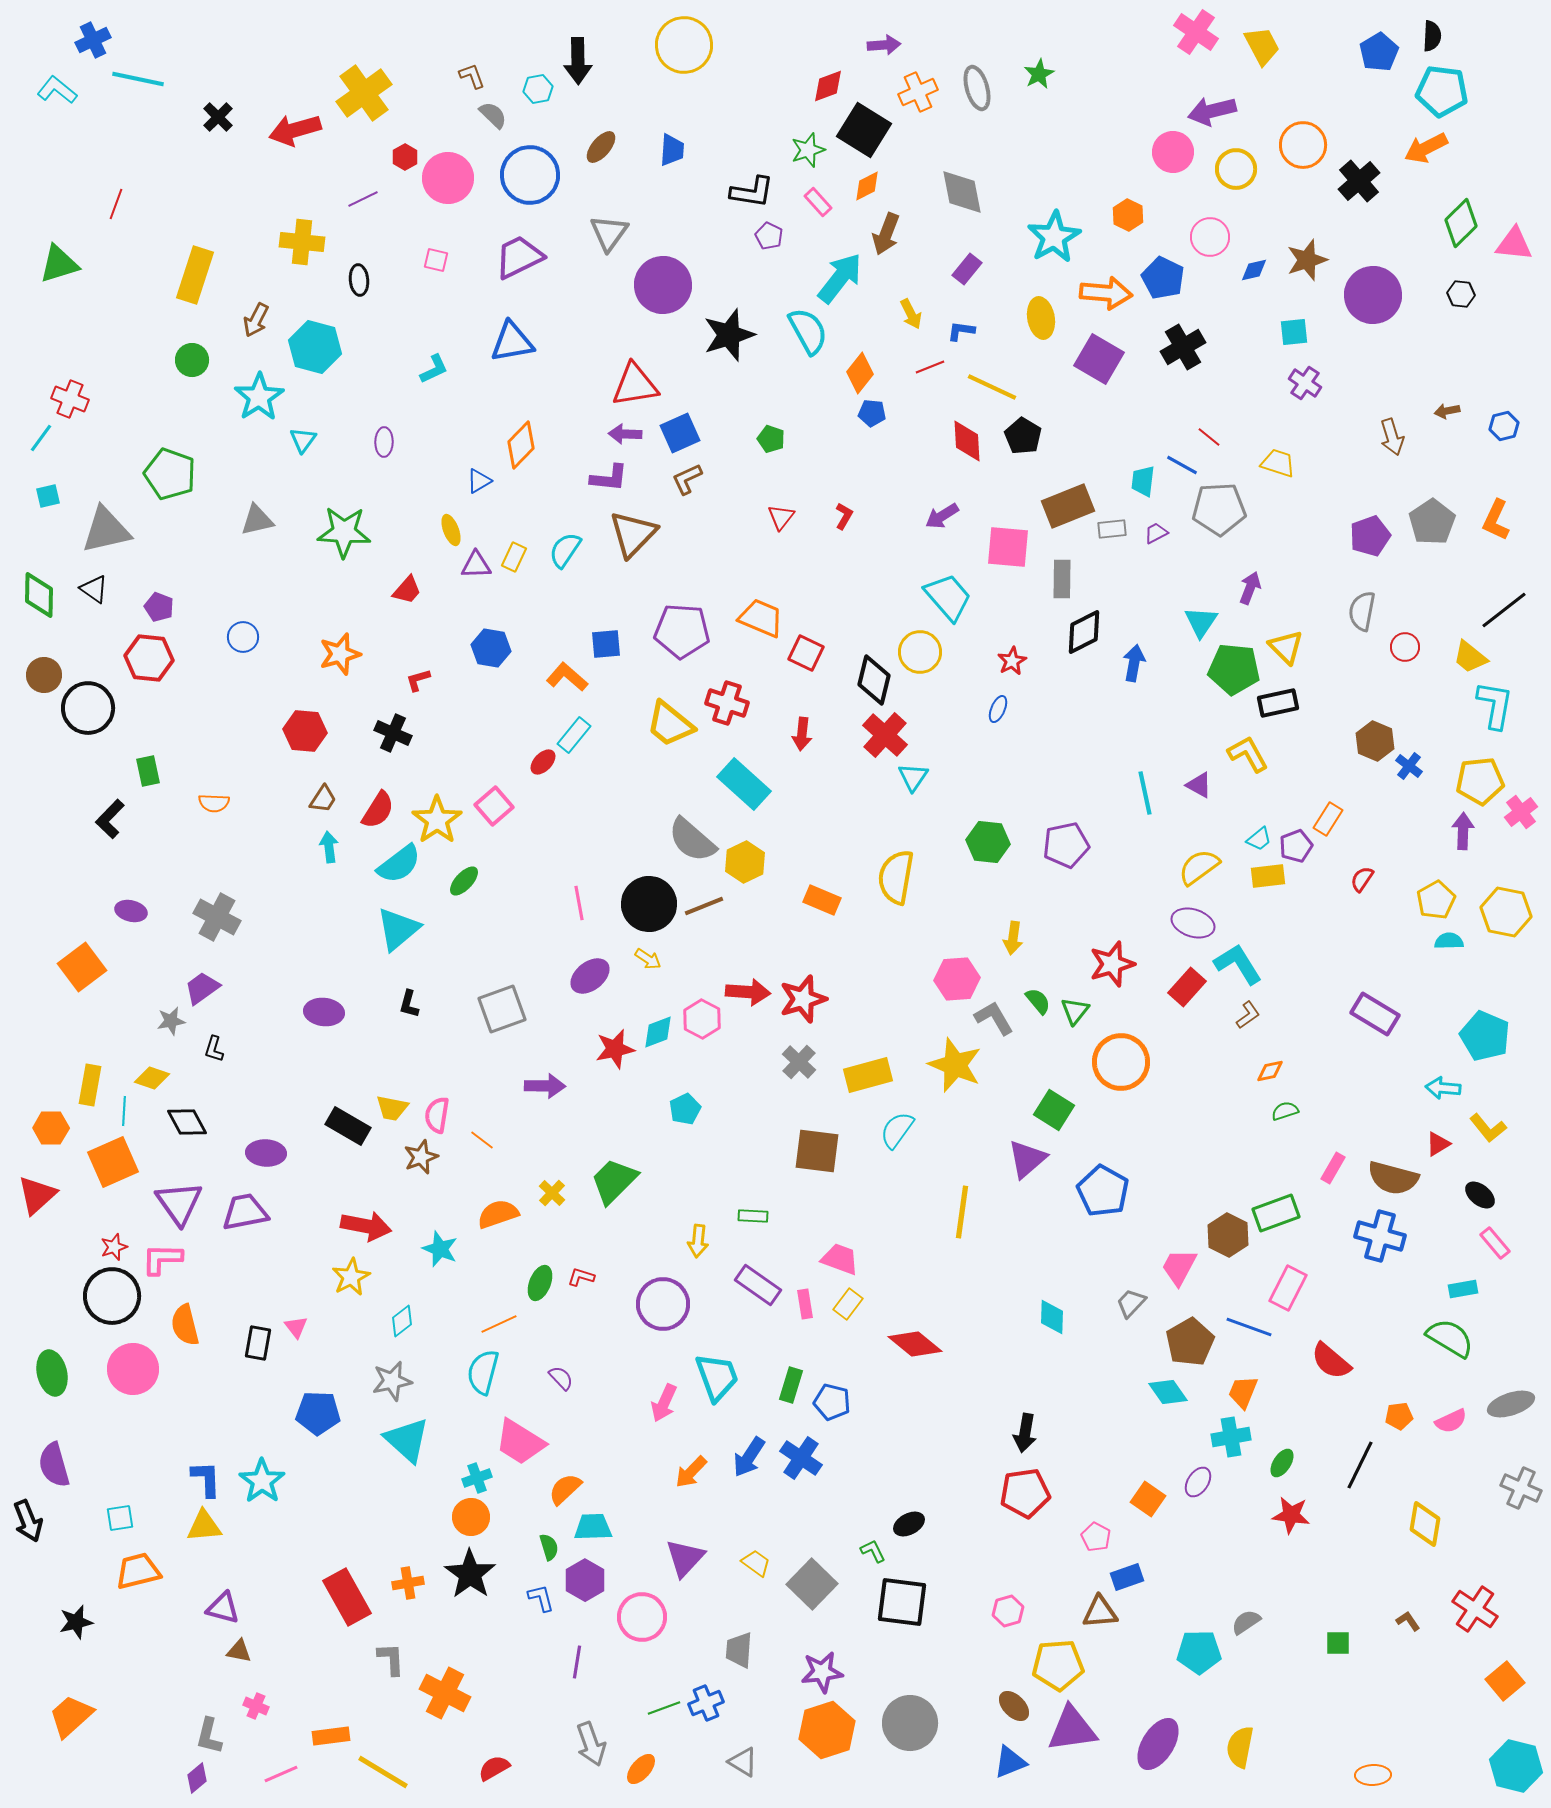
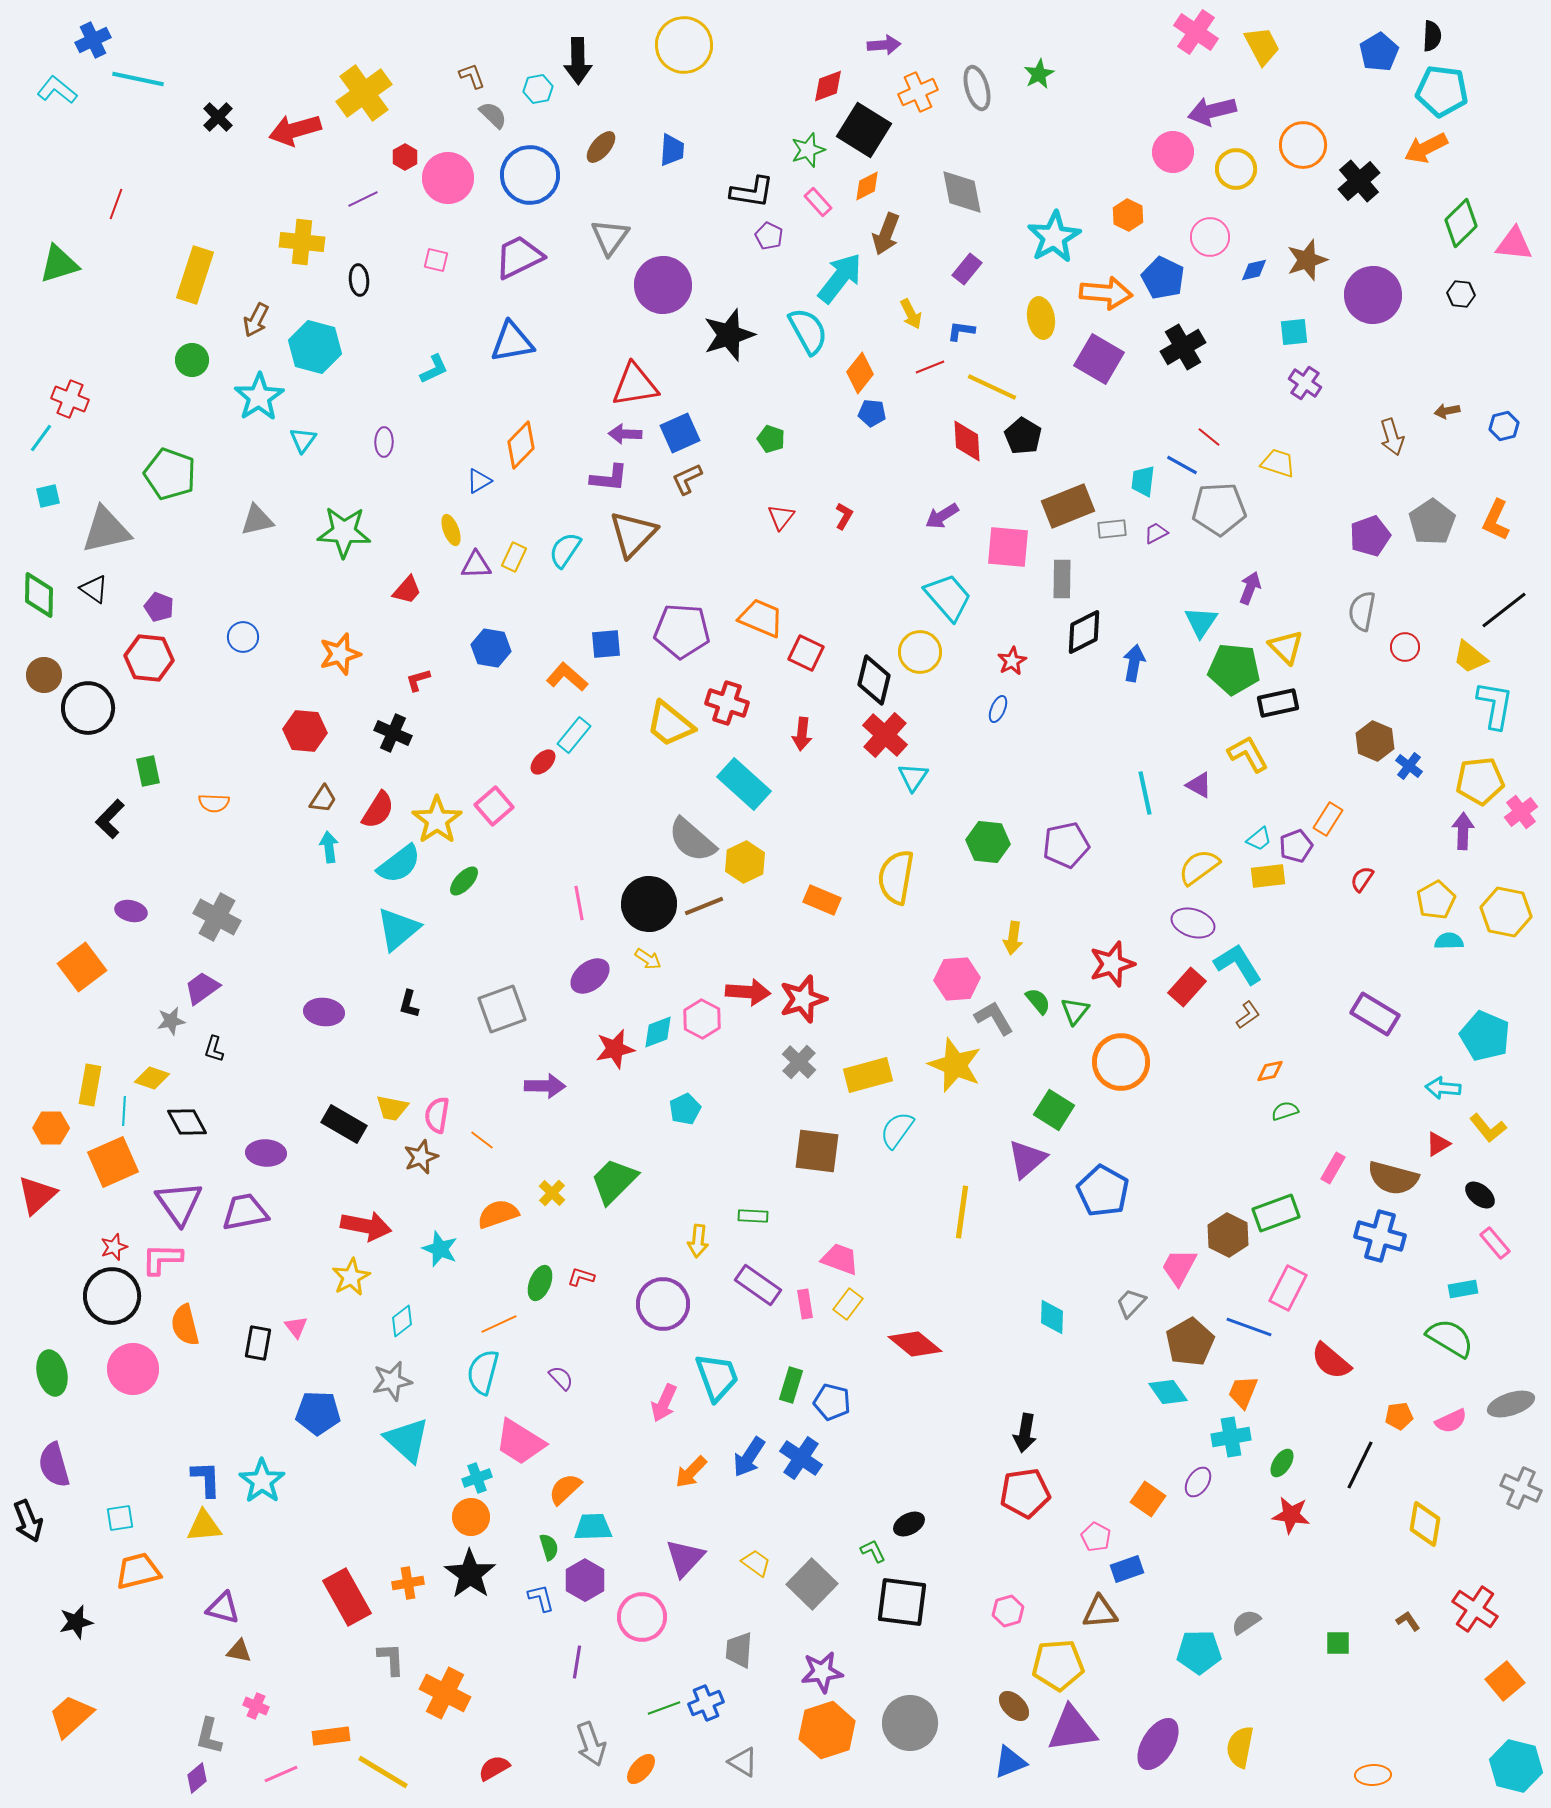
gray triangle at (609, 233): moved 1 px right, 4 px down
black rectangle at (348, 1126): moved 4 px left, 2 px up
blue rectangle at (1127, 1577): moved 8 px up
